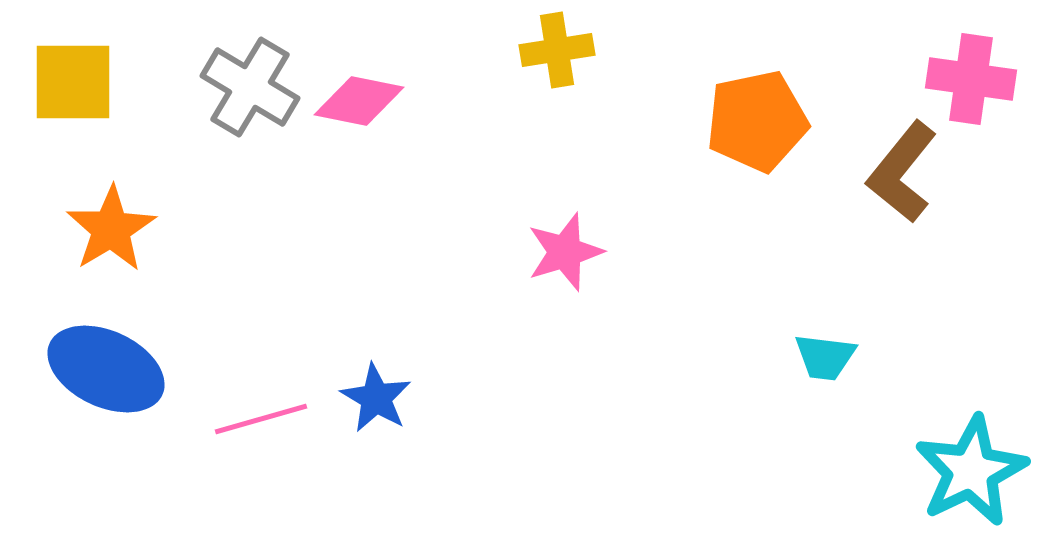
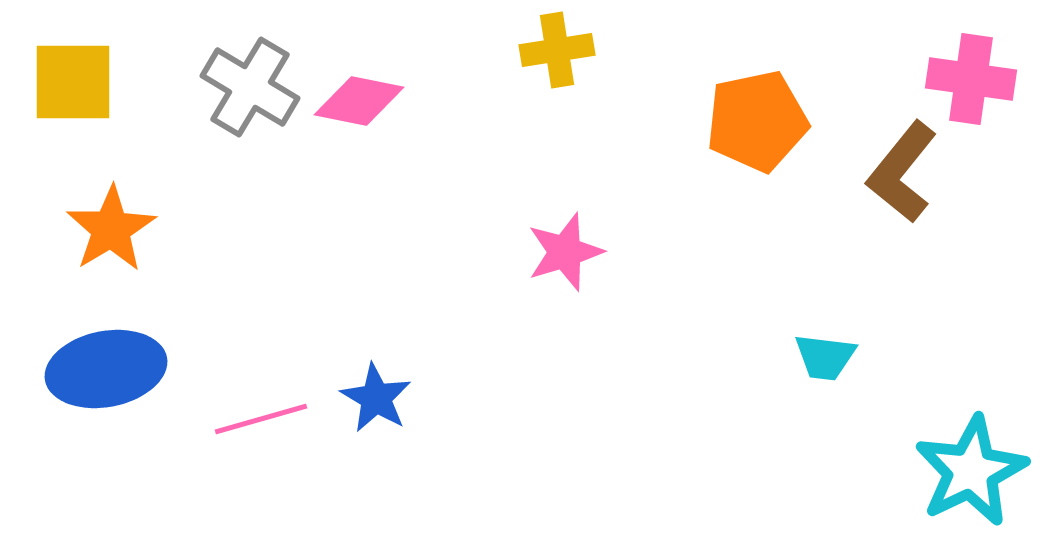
blue ellipse: rotated 36 degrees counterclockwise
